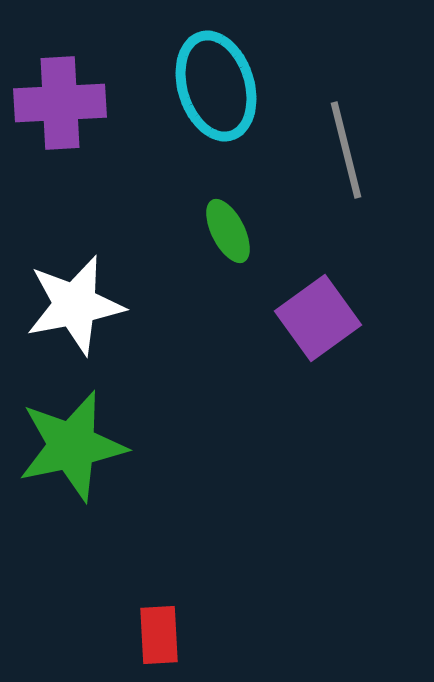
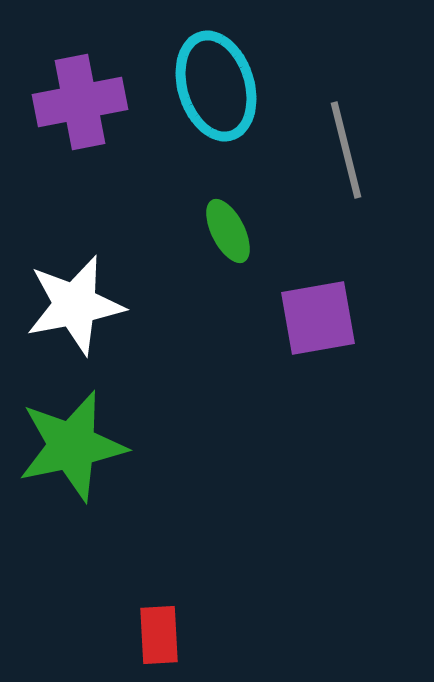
purple cross: moved 20 px right, 1 px up; rotated 8 degrees counterclockwise
purple square: rotated 26 degrees clockwise
